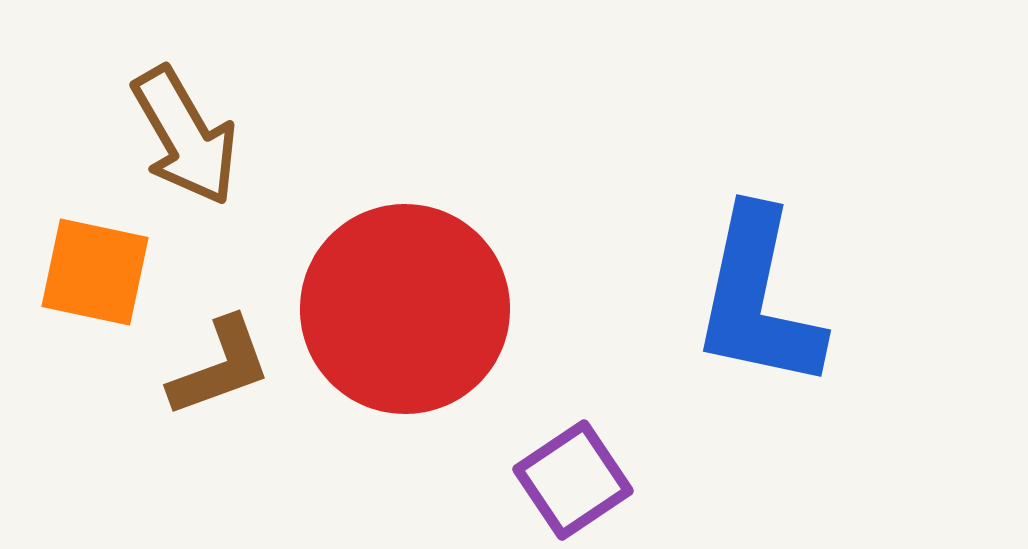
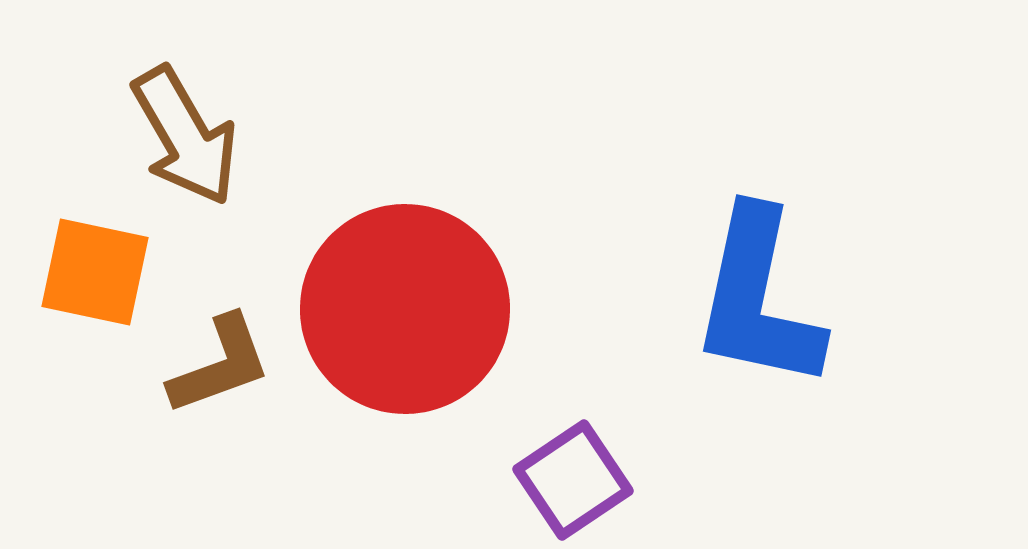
brown L-shape: moved 2 px up
